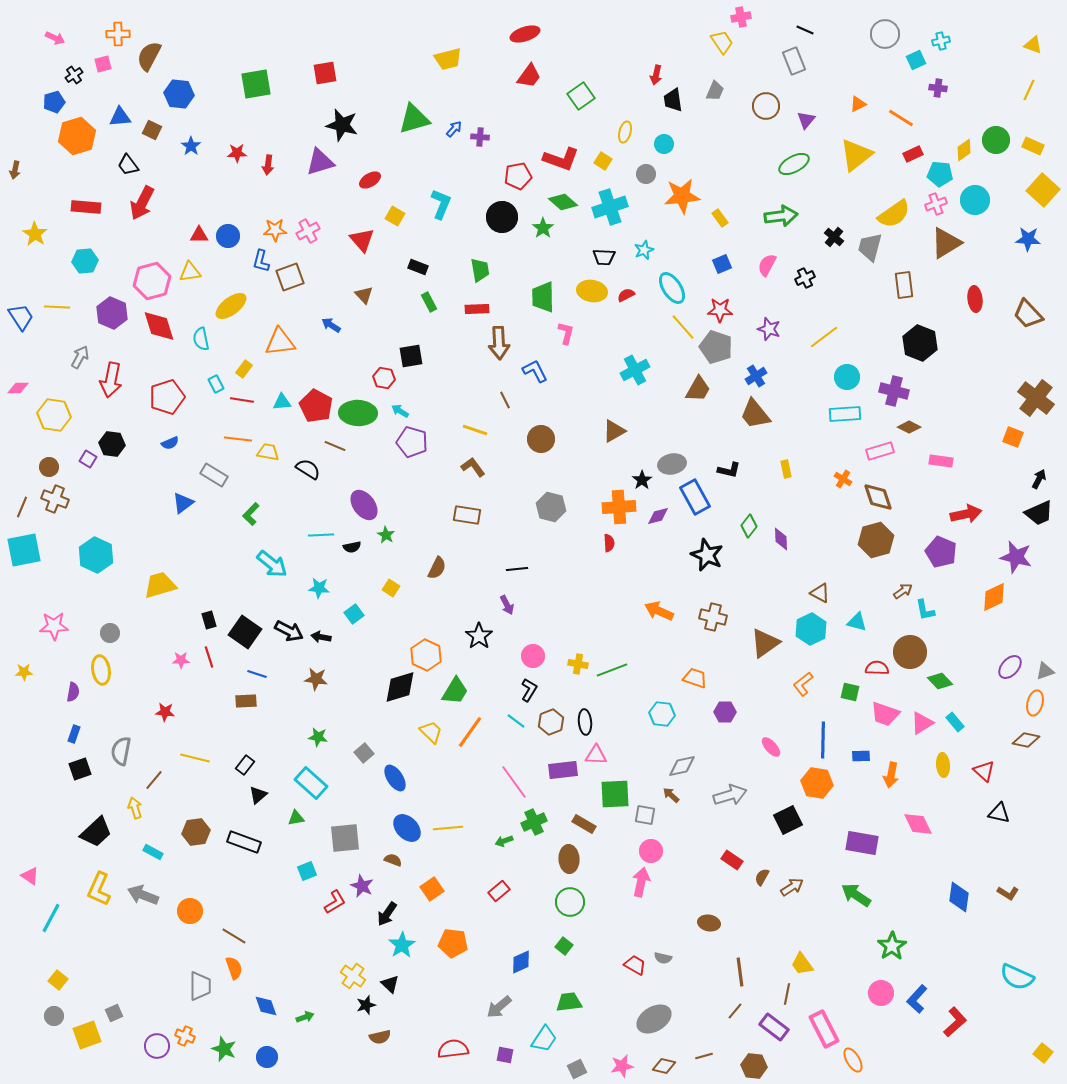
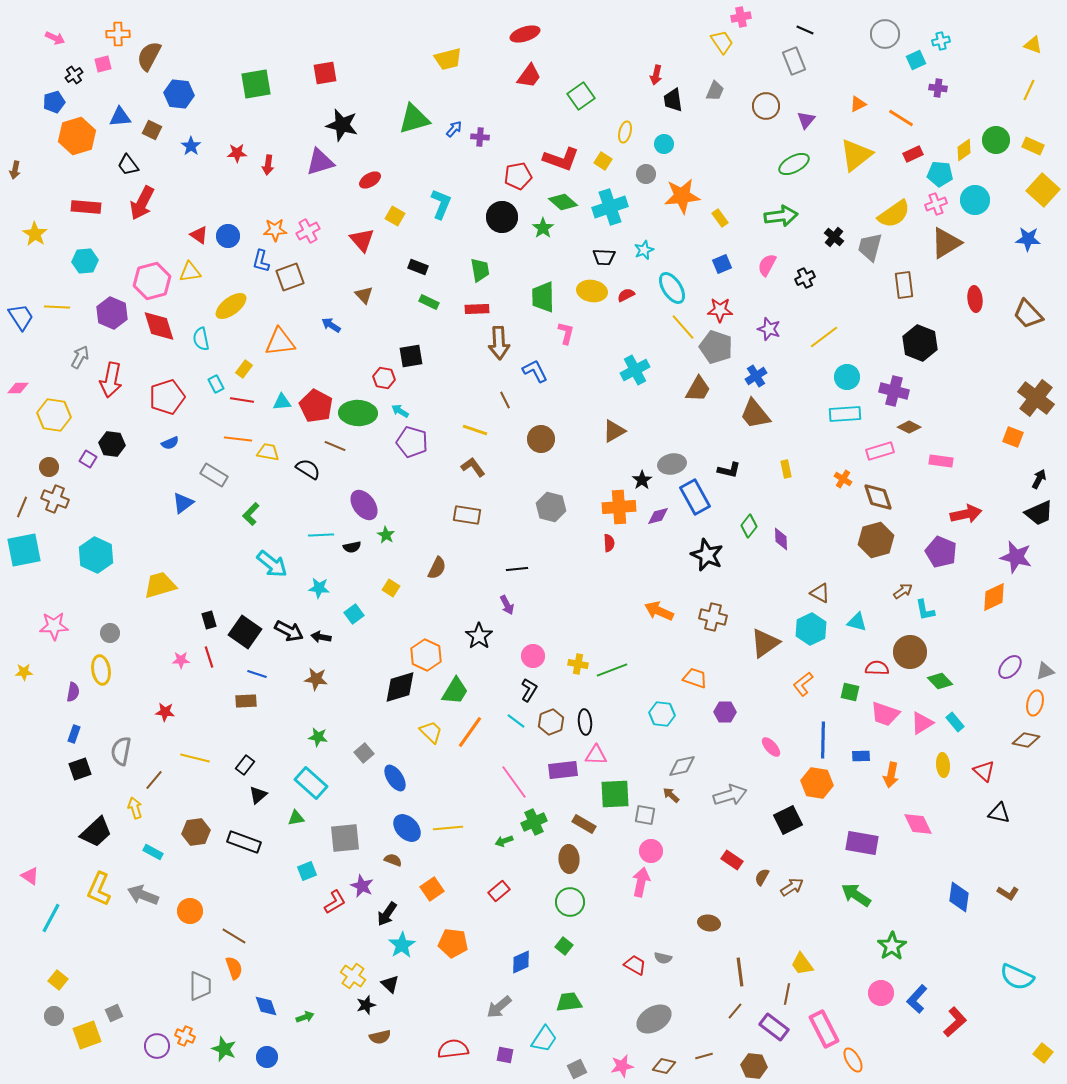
red triangle at (199, 235): rotated 36 degrees clockwise
green rectangle at (429, 302): rotated 36 degrees counterclockwise
